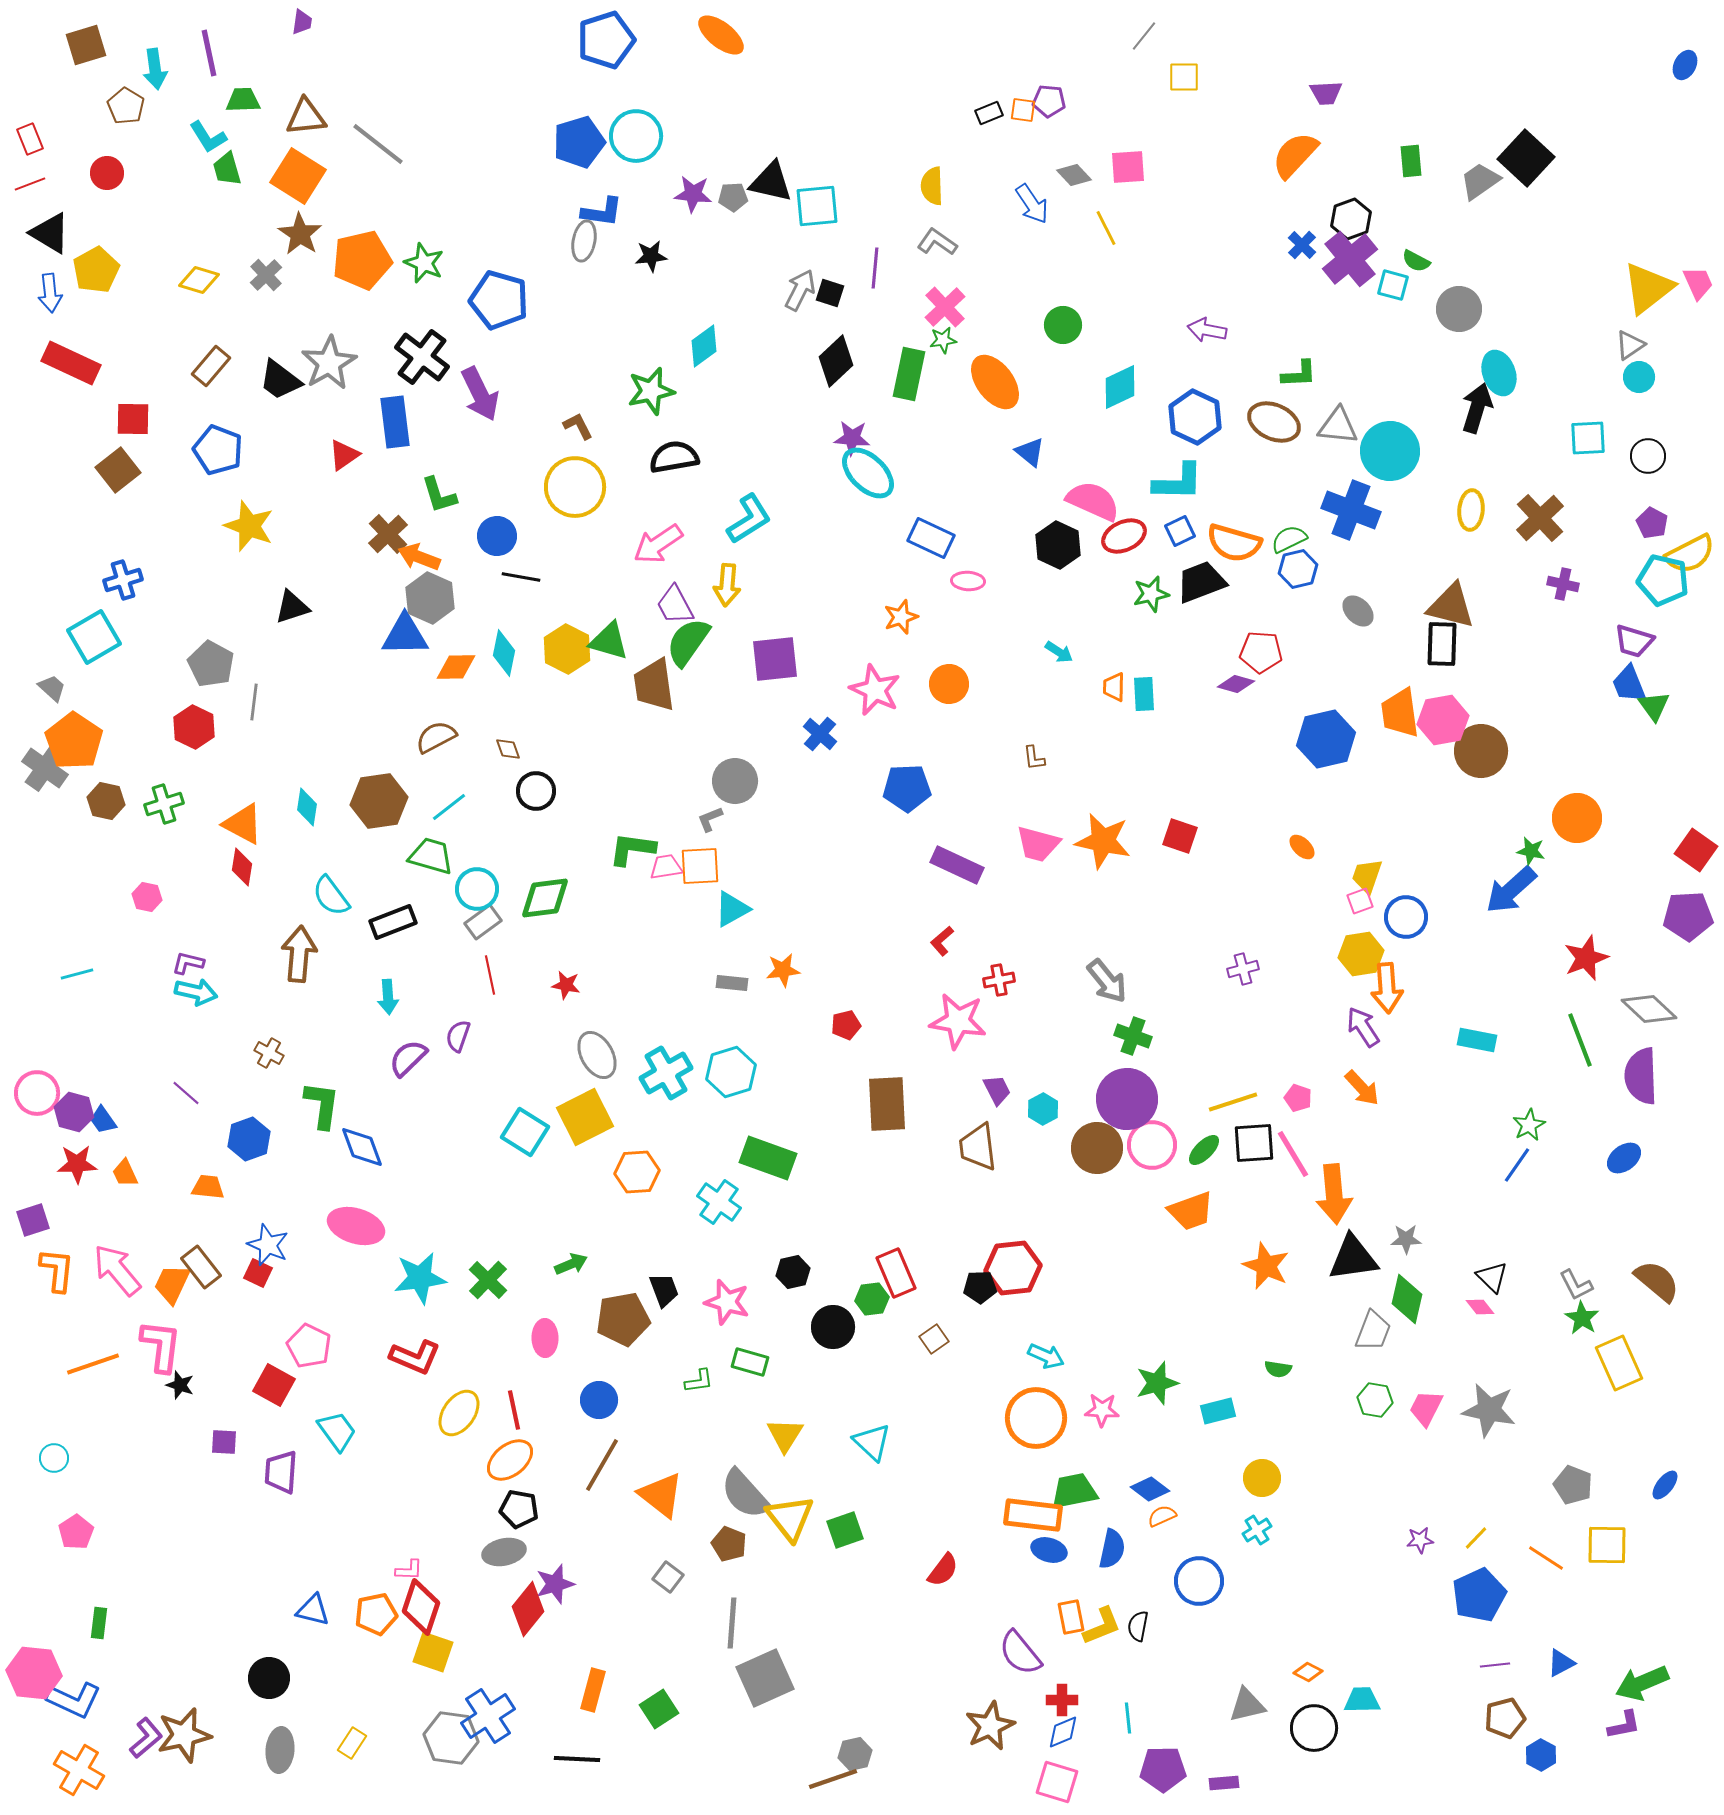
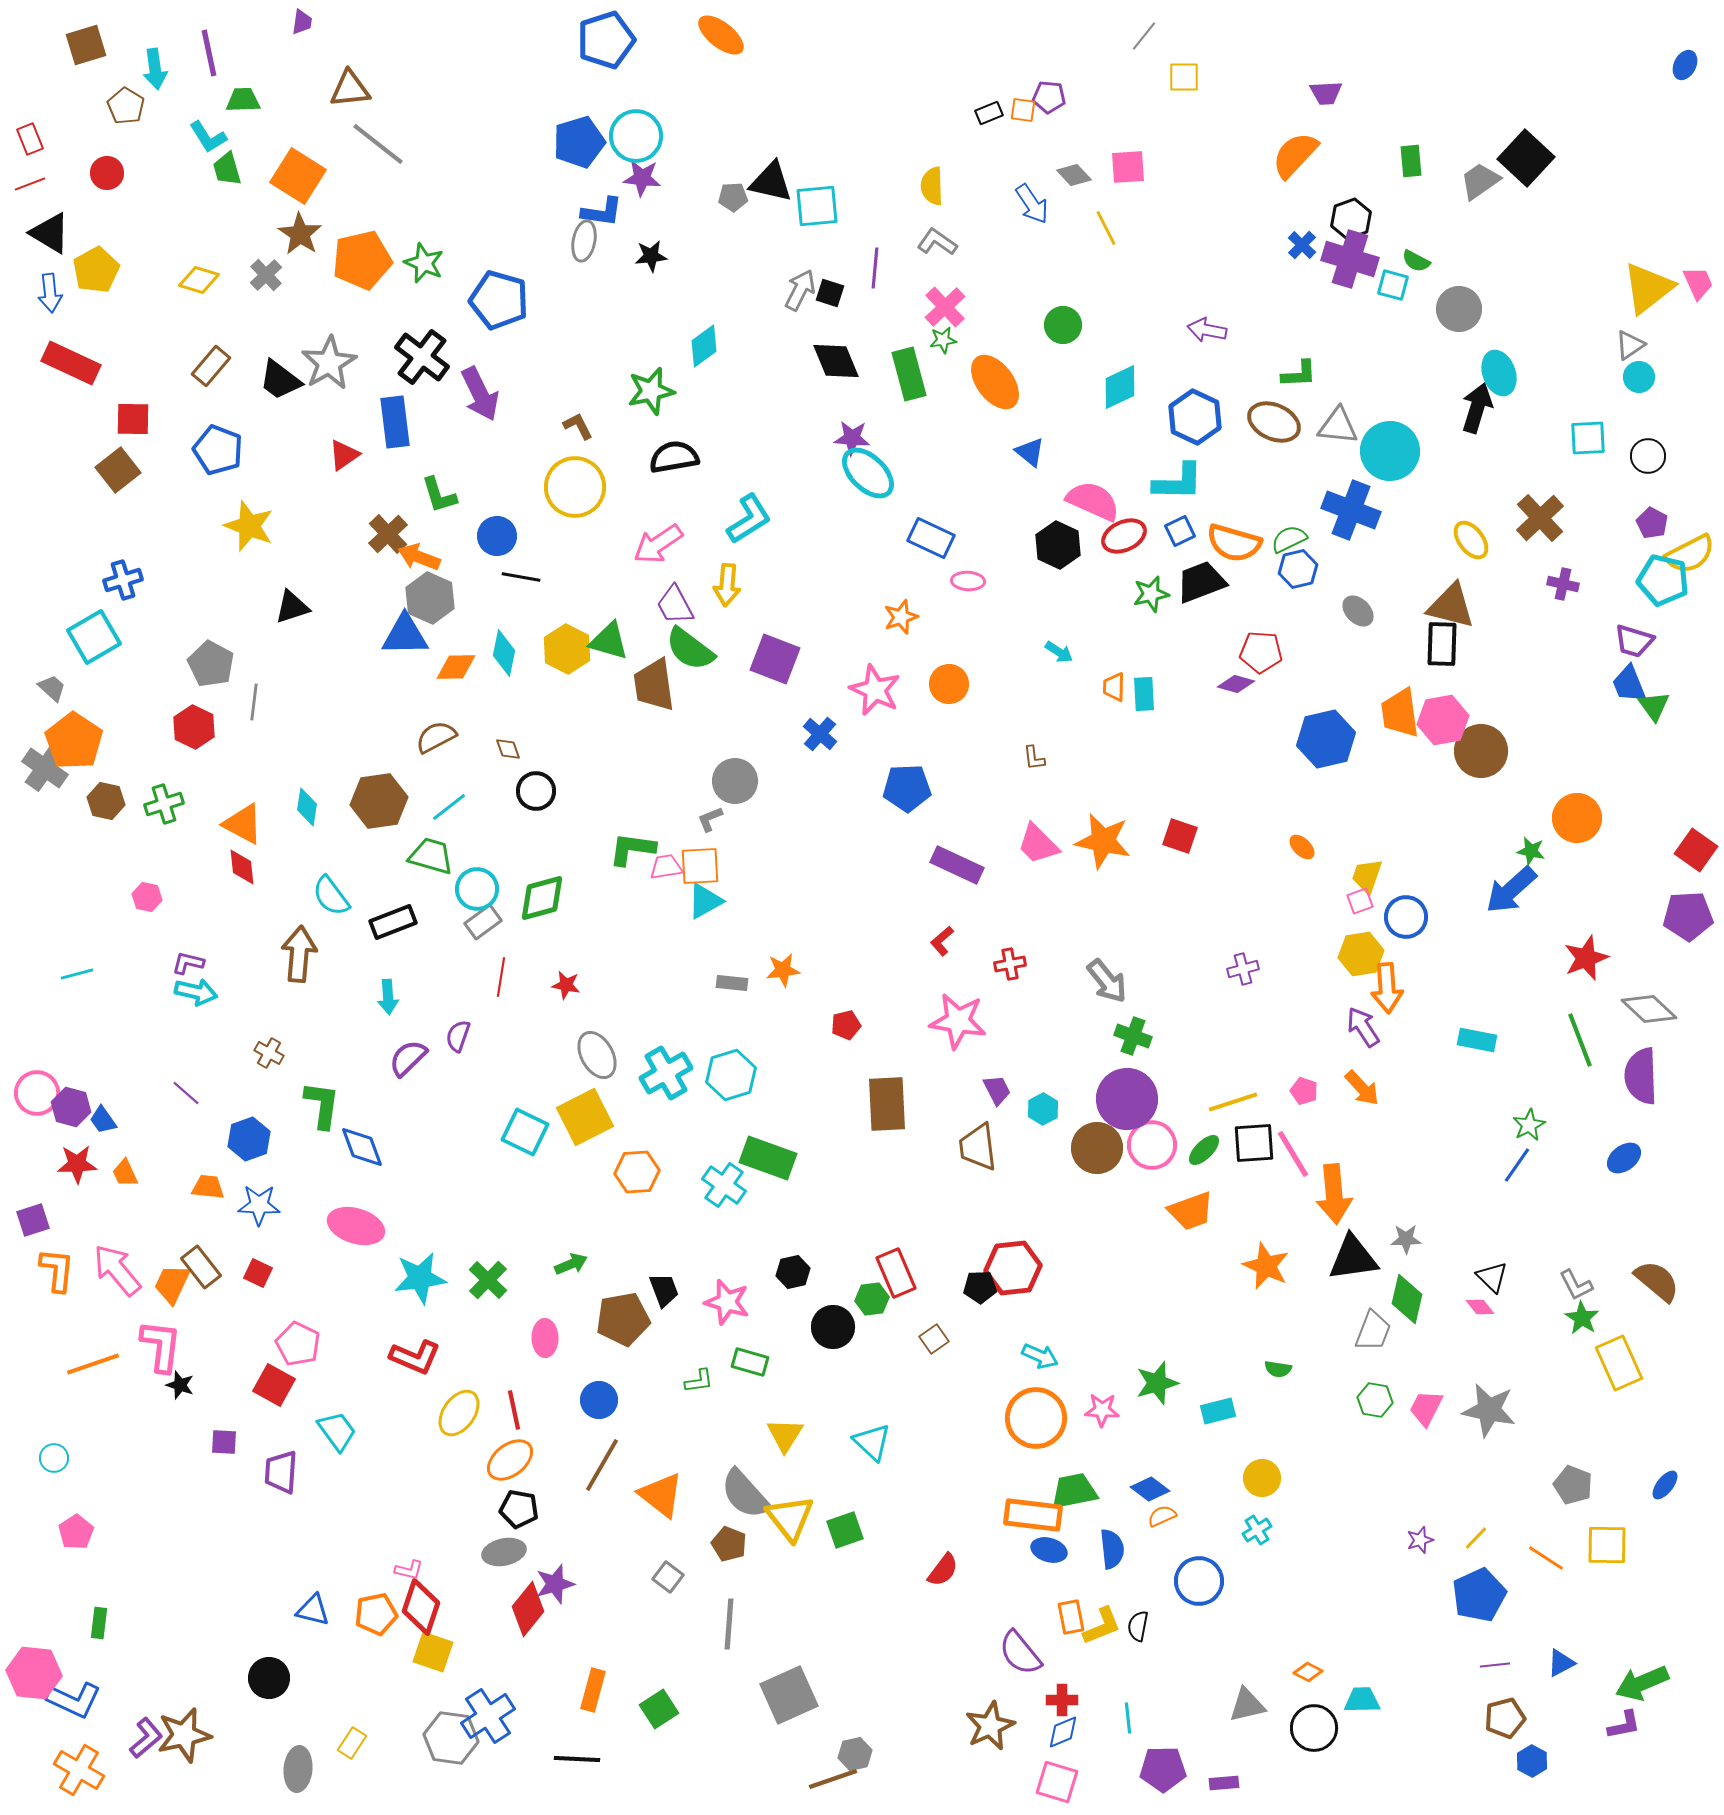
purple pentagon at (1049, 101): moved 4 px up
brown triangle at (306, 117): moved 44 px right, 28 px up
purple star at (693, 194): moved 51 px left, 16 px up
purple cross at (1350, 259): rotated 34 degrees counterclockwise
black diamond at (836, 361): rotated 69 degrees counterclockwise
green rectangle at (909, 374): rotated 27 degrees counterclockwise
yellow ellipse at (1471, 510): moved 30 px down; rotated 42 degrees counterclockwise
green semicircle at (688, 642): moved 2 px right, 7 px down; rotated 88 degrees counterclockwise
purple square at (775, 659): rotated 27 degrees clockwise
pink trapezoid at (1038, 844): rotated 30 degrees clockwise
red diamond at (242, 867): rotated 15 degrees counterclockwise
green diamond at (545, 898): moved 3 px left; rotated 8 degrees counterclockwise
cyan triangle at (732, 909): moved 27 px left, 8 px up
red line at (490, 975): moved 11 px right, 2 px down; rotated 21 degrees clockwise
red cross at (999, 980): moved 11 px right, 16 px up
cyan hexagon at (731, 1072): moved 3 px down
pink pentagon at (1298, 1098): moved 6 px right, 7 px up
purple hexagon at (74, 1112): moved 3 px left, 5 px up
cyan square at (525, 1132): rotated 6 degrees counterclockwise
cyan cross at (719, 1202): moved 5 px right, 17 px up
blue star at (268, 1245): moved 9 px left, 40 px up; rotated 21 degrees counterclockwise
pink pentagon at (309, 1346): moved 11 px left, 2 px up
cyan arrow at (1046, 1356): moved 6 px left
purple star at (1420, 1540): rotated 12 degrees counterclockwise
blue semicircle at (1112, 1549): rotated 18 degrees counterclockwise
pink L-shape at (409, 1570): rotated 12 degrees clockwise
gray line at (732, 1623): moved 3 px left, 1 px down
gray square at (765, 1678): moved 24 px right, 17 px down
gray ellipse at (280, 1750): moved 18 px right, 19 px down
blue hexagon at (1541, 1755): moved 9 px left, 6 px down
